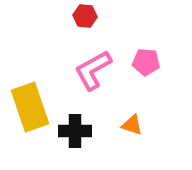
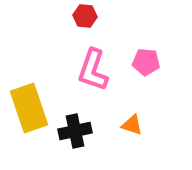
pink L-shape: rotated 42 degrees counterclockwise
yellow rectangle: moved 1 px left, 1 px down
black cross: rotated 12 degrees counterclockwise
